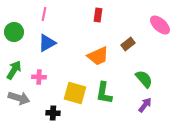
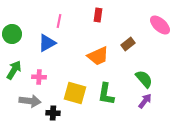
pink line: moved 15 px right, 7 px down
green circle: moved 2 px left, 2 px down
green L-shape: moved 2 px right, 1 px down
gray arrow: moved 11 px right, 3 px down; rotated 10 degrees counterclockwise
purple arrow: moved 4 px up
